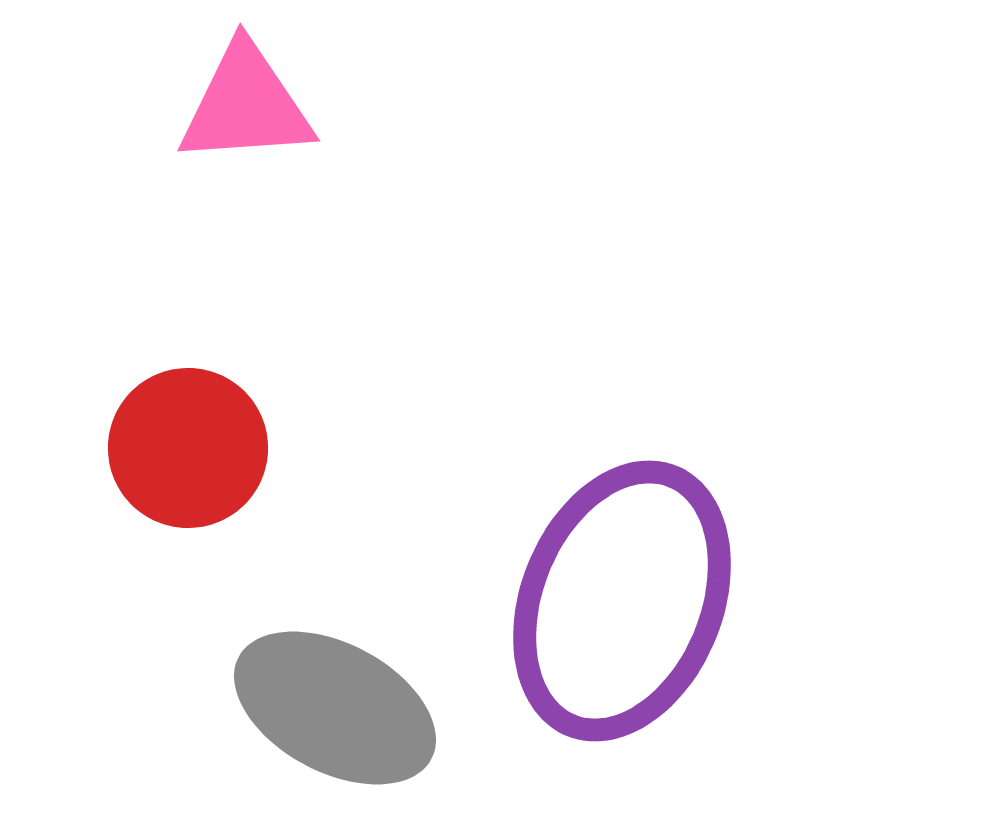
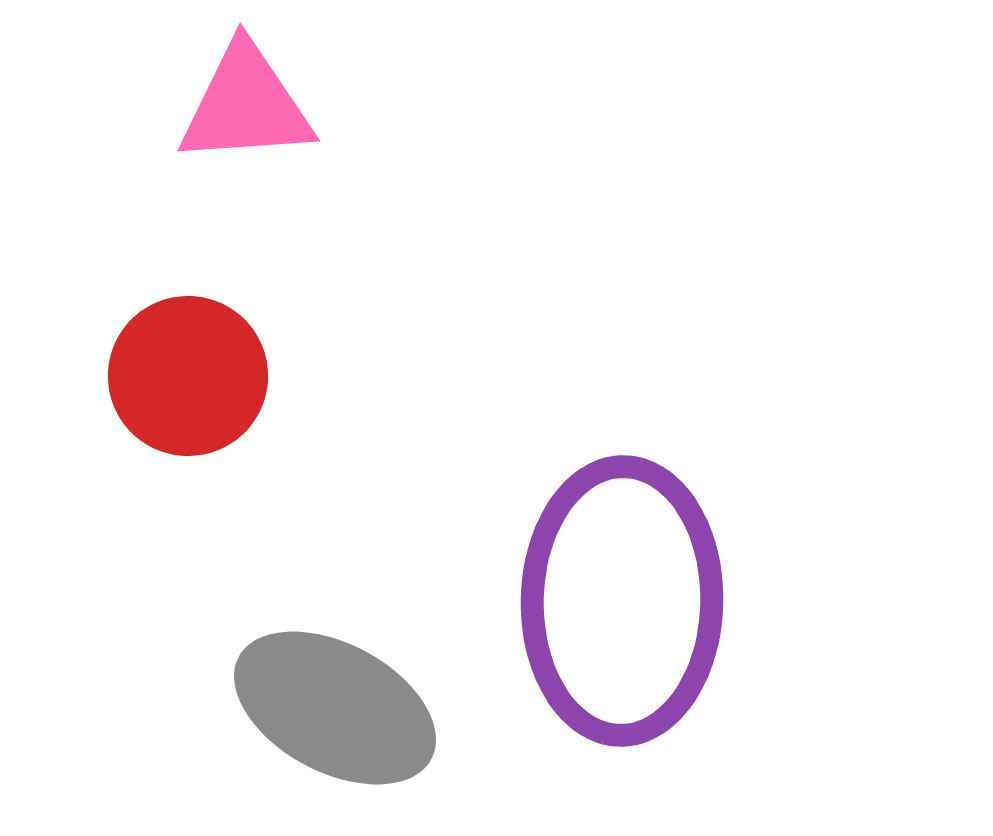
red circle: moved 72 px up
purple ellipse: rotated 21 degrees counterclockwise
